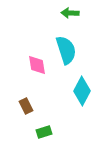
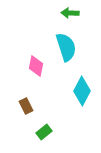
cyan semicircle: moved 3 px up
pink diamond: moved 1 px left, 1 px down; rotated 20 degrees clockwise
green rectangle: rotated 21 degrees counterclockwise
